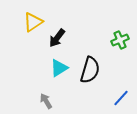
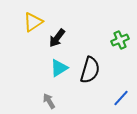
gray arrow: moved 3 px right
